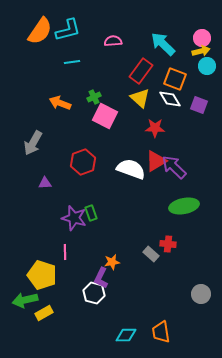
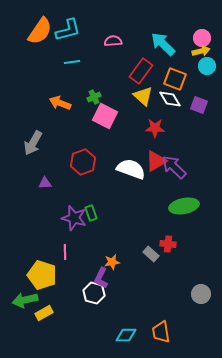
yellow triangle: moved 3 px right, 2 px up
